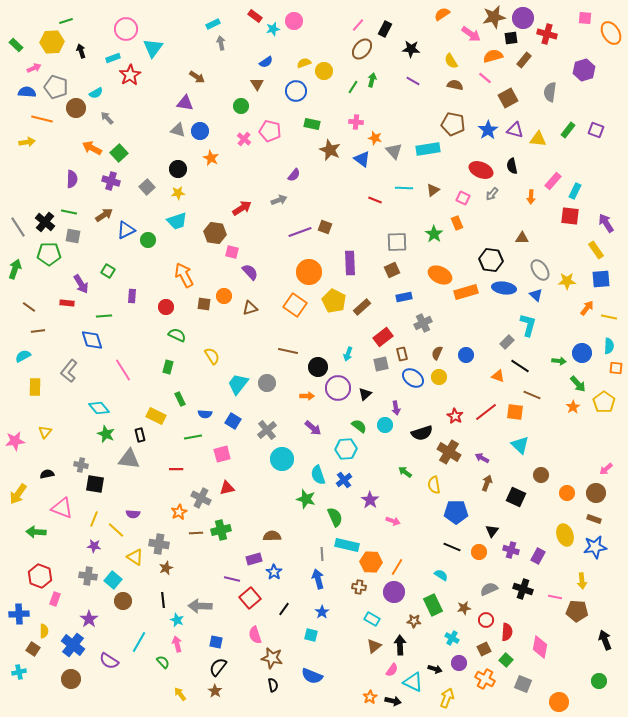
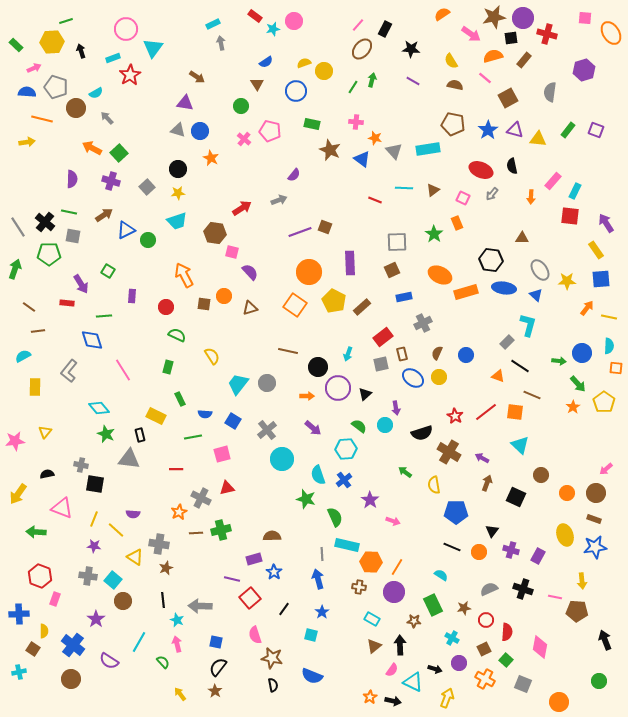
purple star at (89, 619): moved 7 px right
